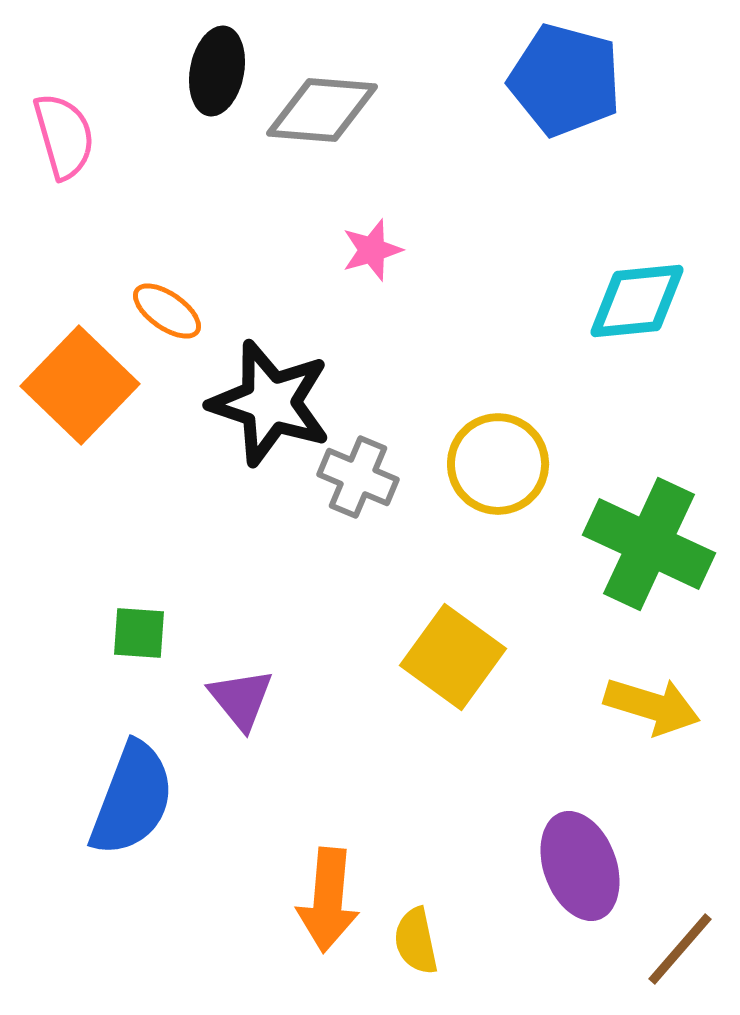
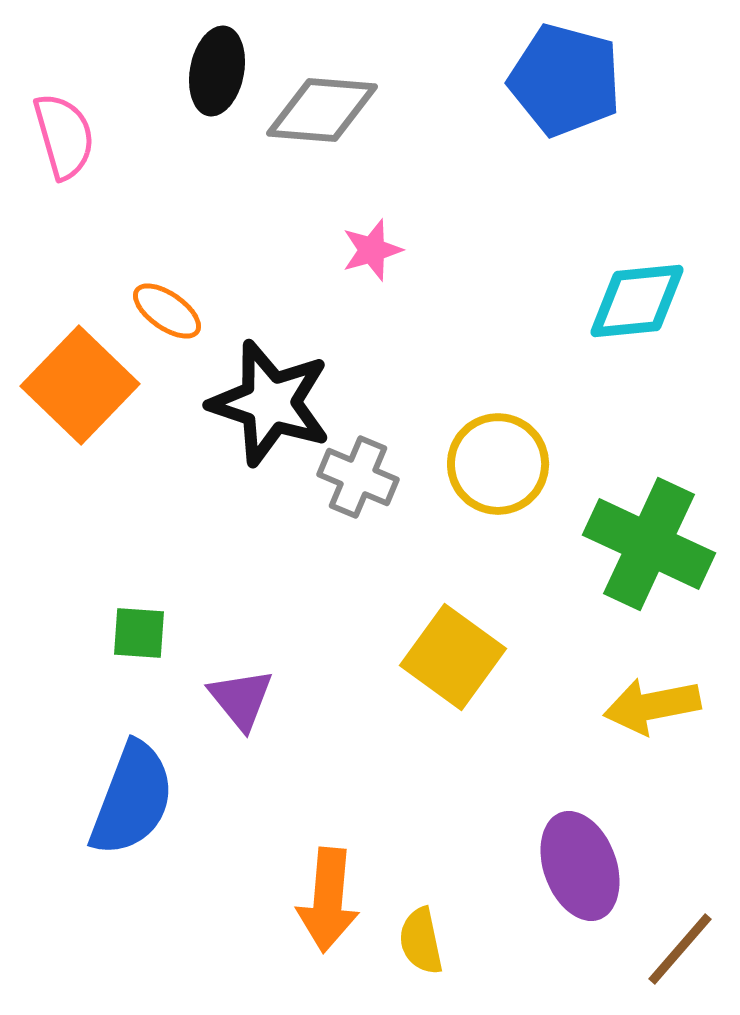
yellow arrow: rotated 152 degrees clockwise
yellow semicircle: moved 5 px right
